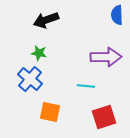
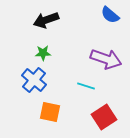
blue semicircle: moved 7 px left; rotated 48 degrees counterclockwise
green star: moved 4 px right; rotated 14 degrees counterclockwise
purple arrow: moved 2 px down; rotated 20 degrees clockwise
blue cross: moved 4 px right, 1 px down
cyan line: rotated 12 degrees clockwise
red square: rotated 15 degrees counterclockwise
